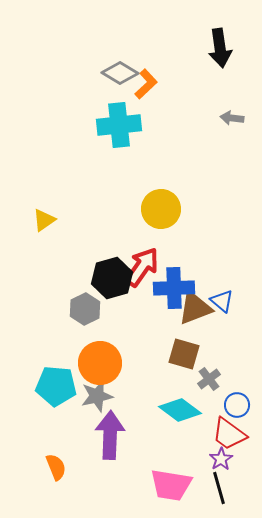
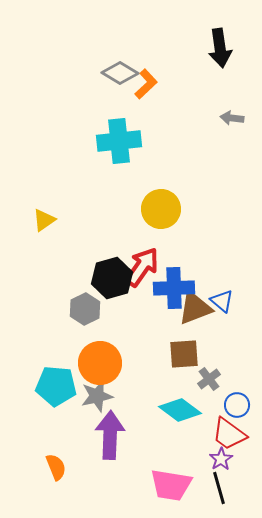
cyan cross: moved 16 px down
brown square: rotated 20 degrees counterclockwise
